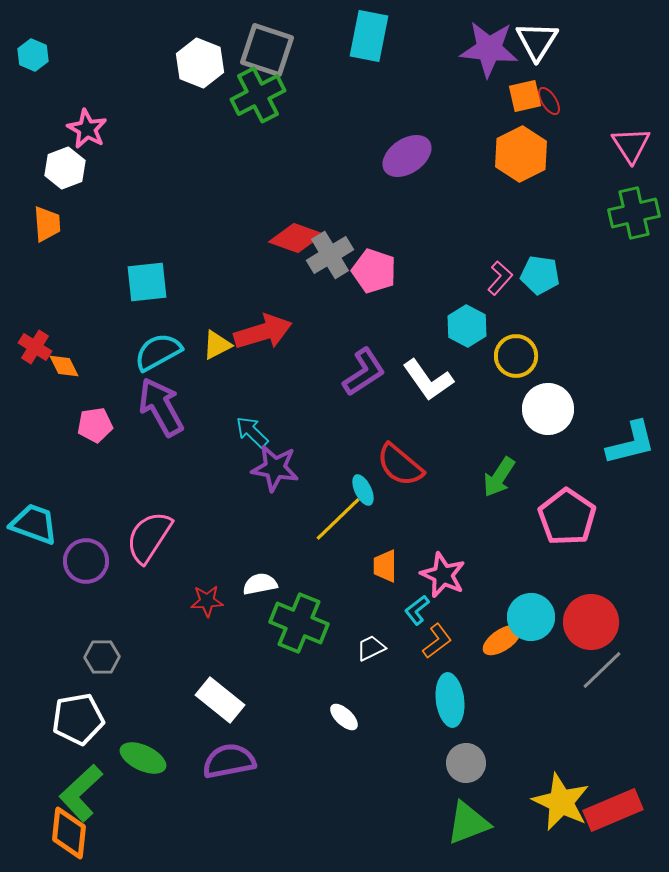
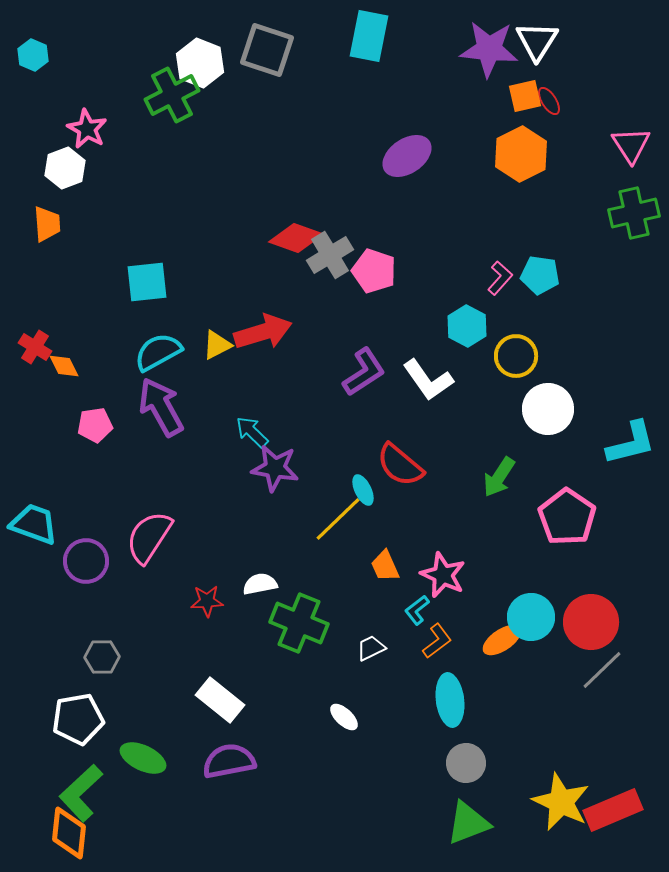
green cross at (258, 95): moved 86 px left
orange trapezoid at (385, 566): rotated 24 degrees counterclockwise
